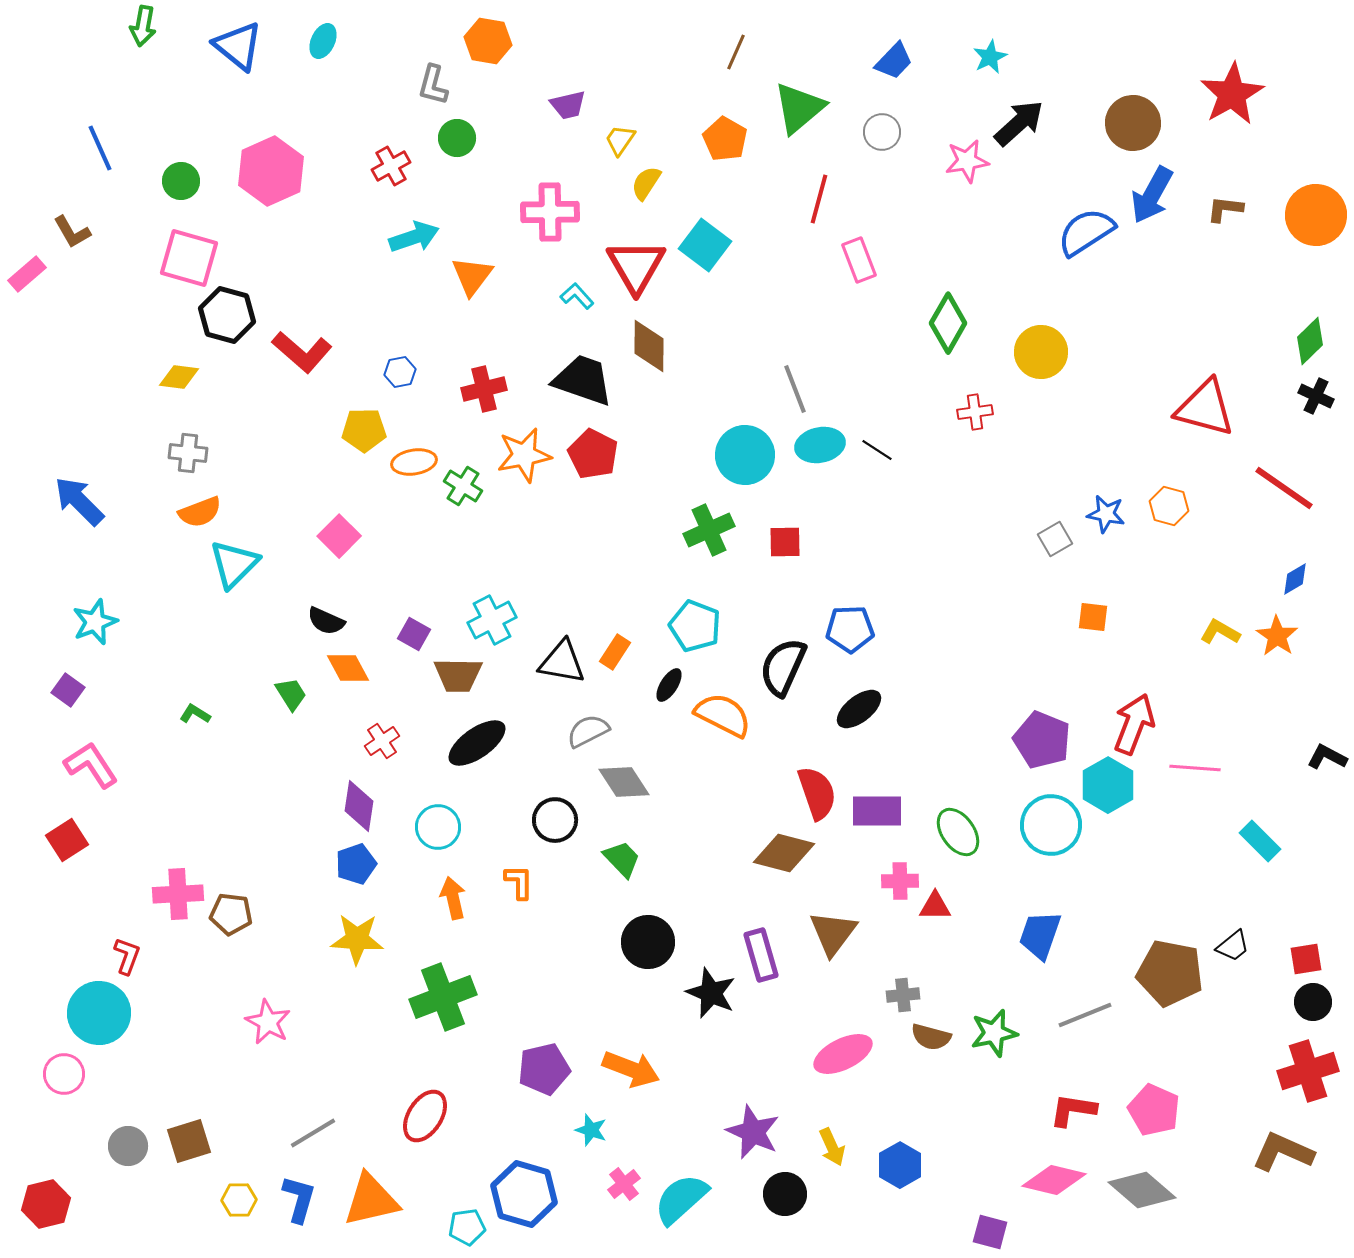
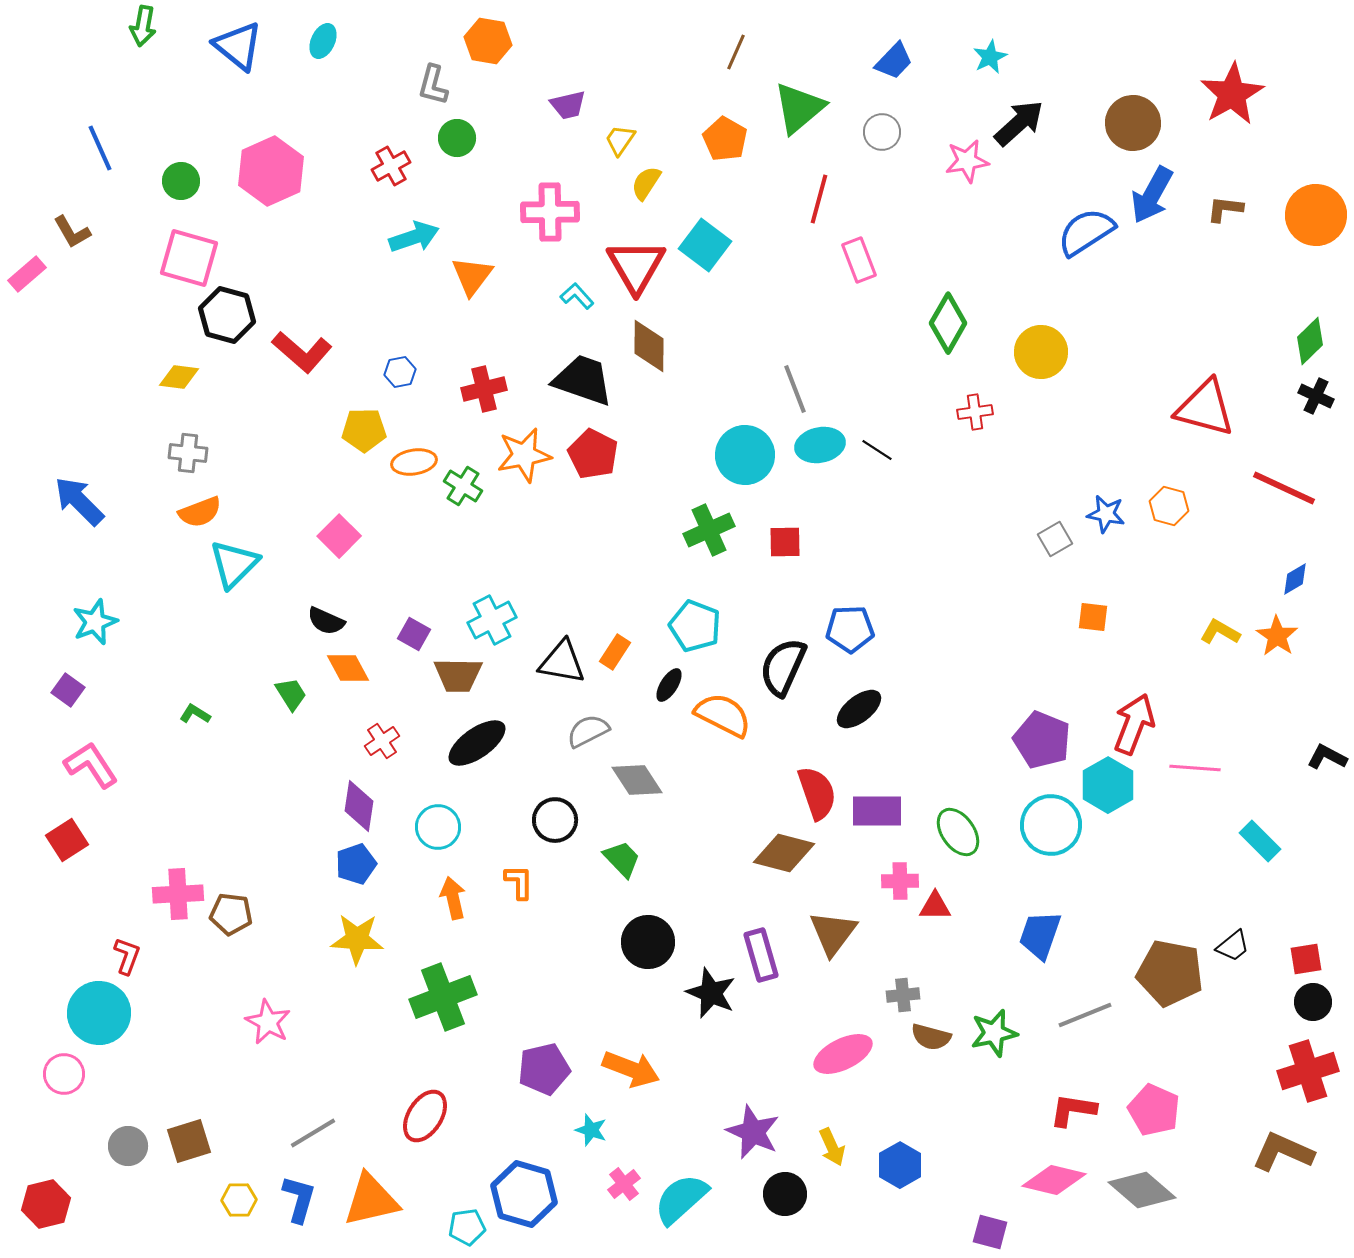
red line at (1284, 488): rotated 10 degrees counterclockwise
gray diamond at (624, 782): moved 13 px right, 2 px up
